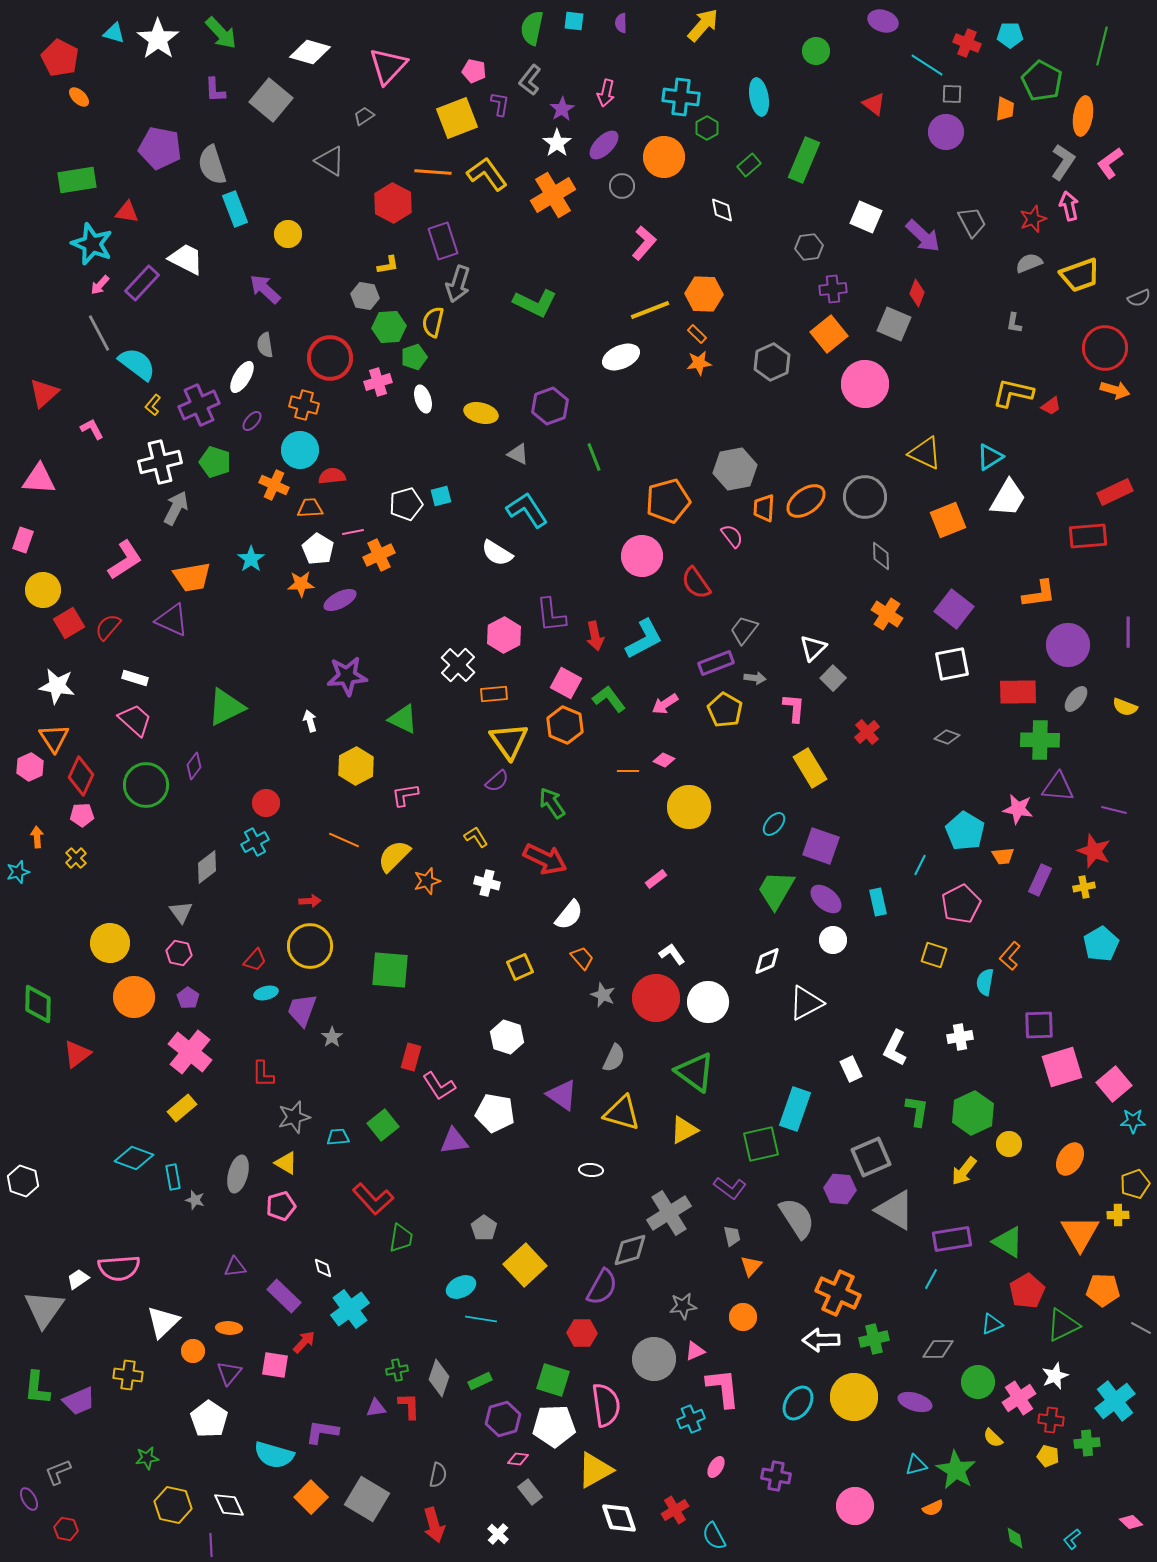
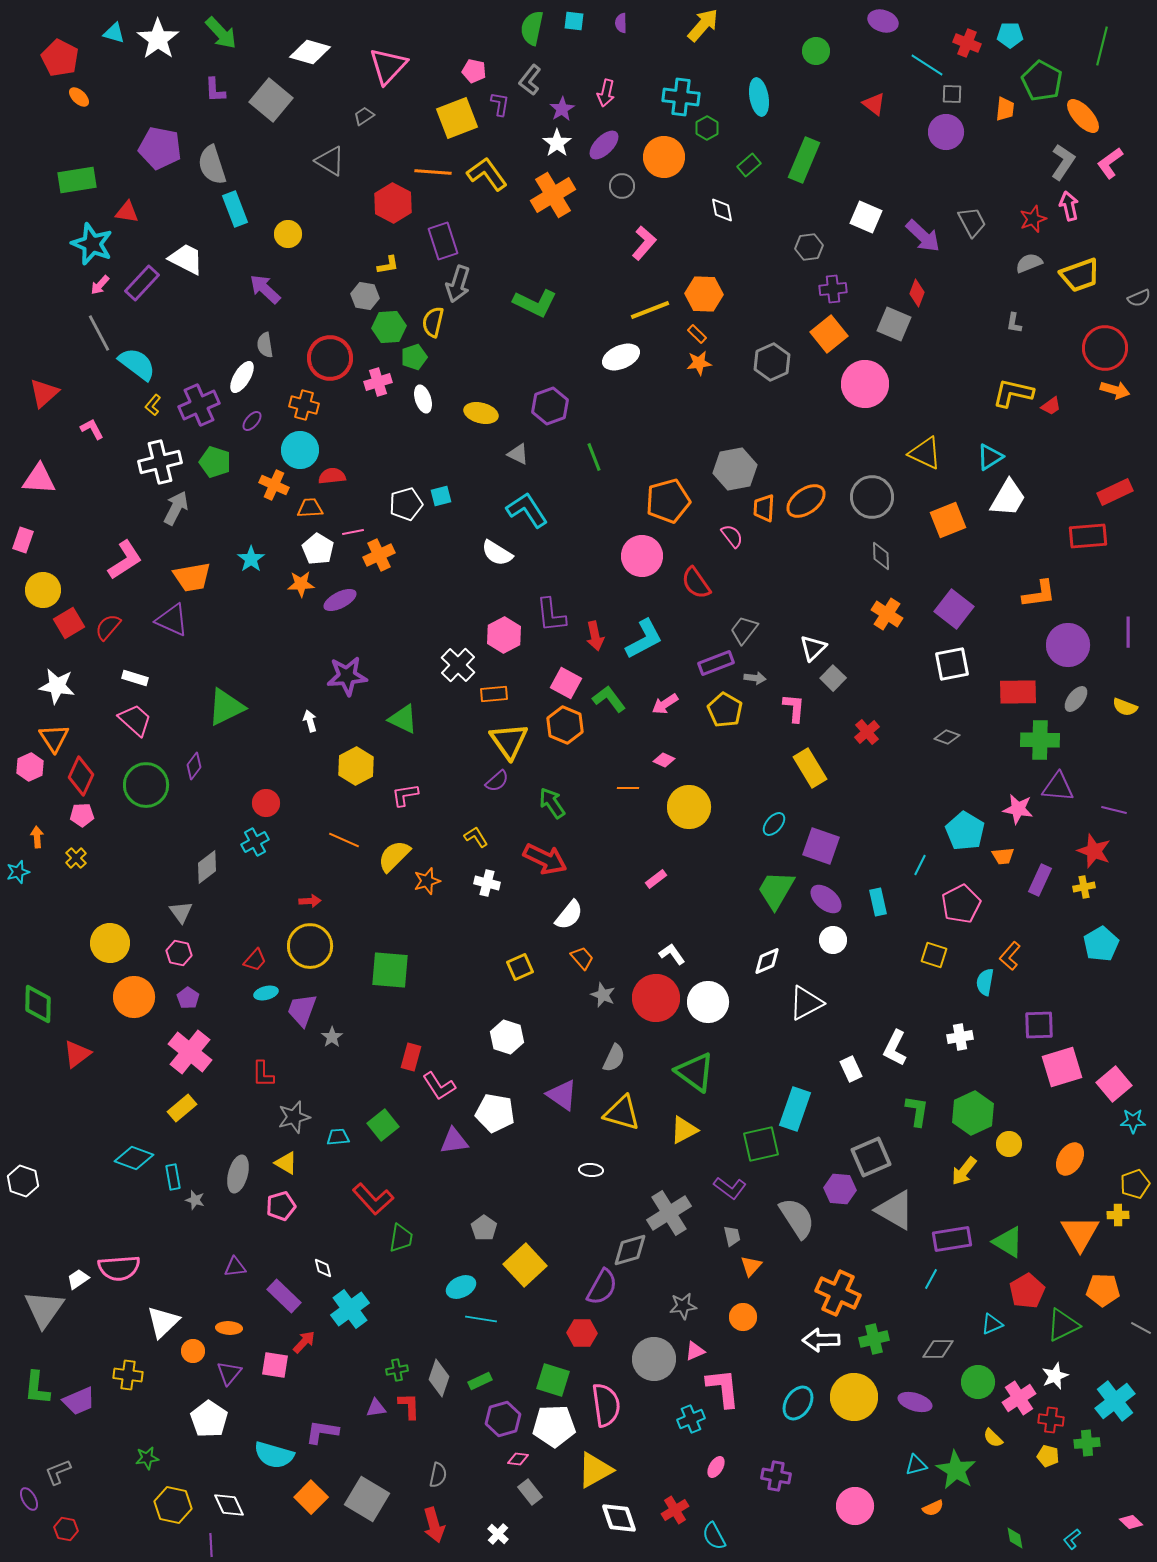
orange ellipse at (1083, 116): rotated 51 degrees counterclockwise
gray circle at (865, 497): moved 7 px right
orange line at (628, 771): moved 17 px down
